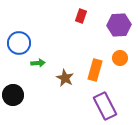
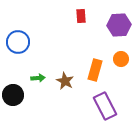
red rectangle: rotated 24 degrees counterclockwise
blue circle: moved 1 px left, 1 px up
orange circle: moved 1 px right, 1 px down
green arrow: moved 15 px down
brown star: moved 3 px down
